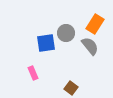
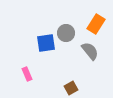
orange rectangle: moved 1 px right
gray semicircle: moved 5 px down
pink rectangle: moved 6 px left, 1 px down
brown square: rotated 24 degrees clockwise
